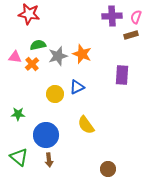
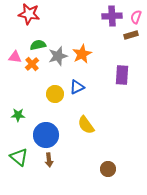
orange star: rotated 24 degrees clockwise
green star: moved 1 px down
